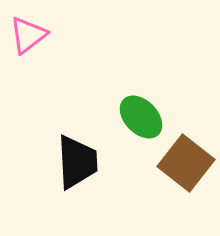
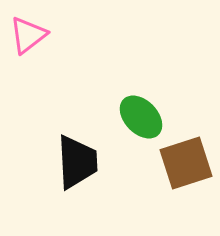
brown square: rotated 34 degrees clockwise
